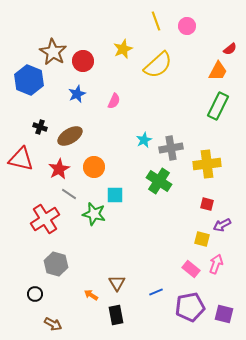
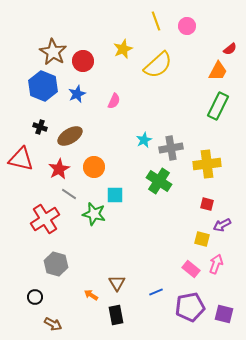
blue hexagon: moved 14 px right, 6 px down
black circle: moved 3 px down
